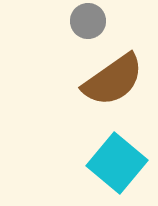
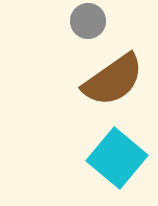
cyan square: moved 5 px up
